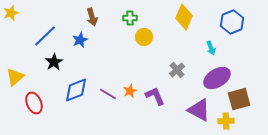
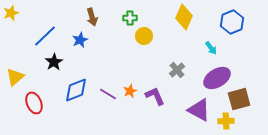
yellow circle: moved 1 px up
cyan arrow: rotated 16 degrees counterclockwise
